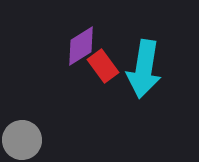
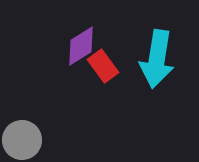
cyan arrow: moved 13 px right, 10 px up
